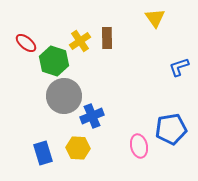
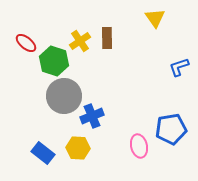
blue rectangle: rotated 35 degrees counterclockwise
